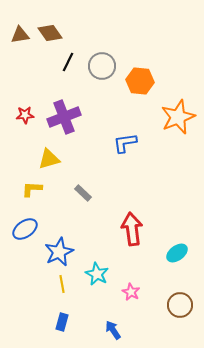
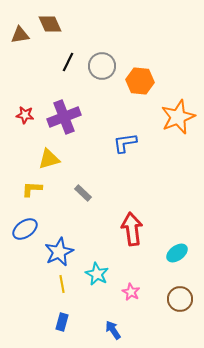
brown diamond: moved 9 px up; rotated 10 degrees clockwise
red star: rotated 12 degrees clockwise
brown circle: moved 6 px up
